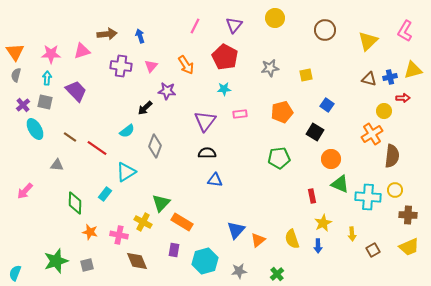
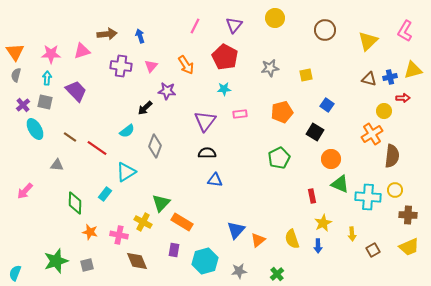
green pentagon at (279, 158): rotated 20 degrees counterclockwise
